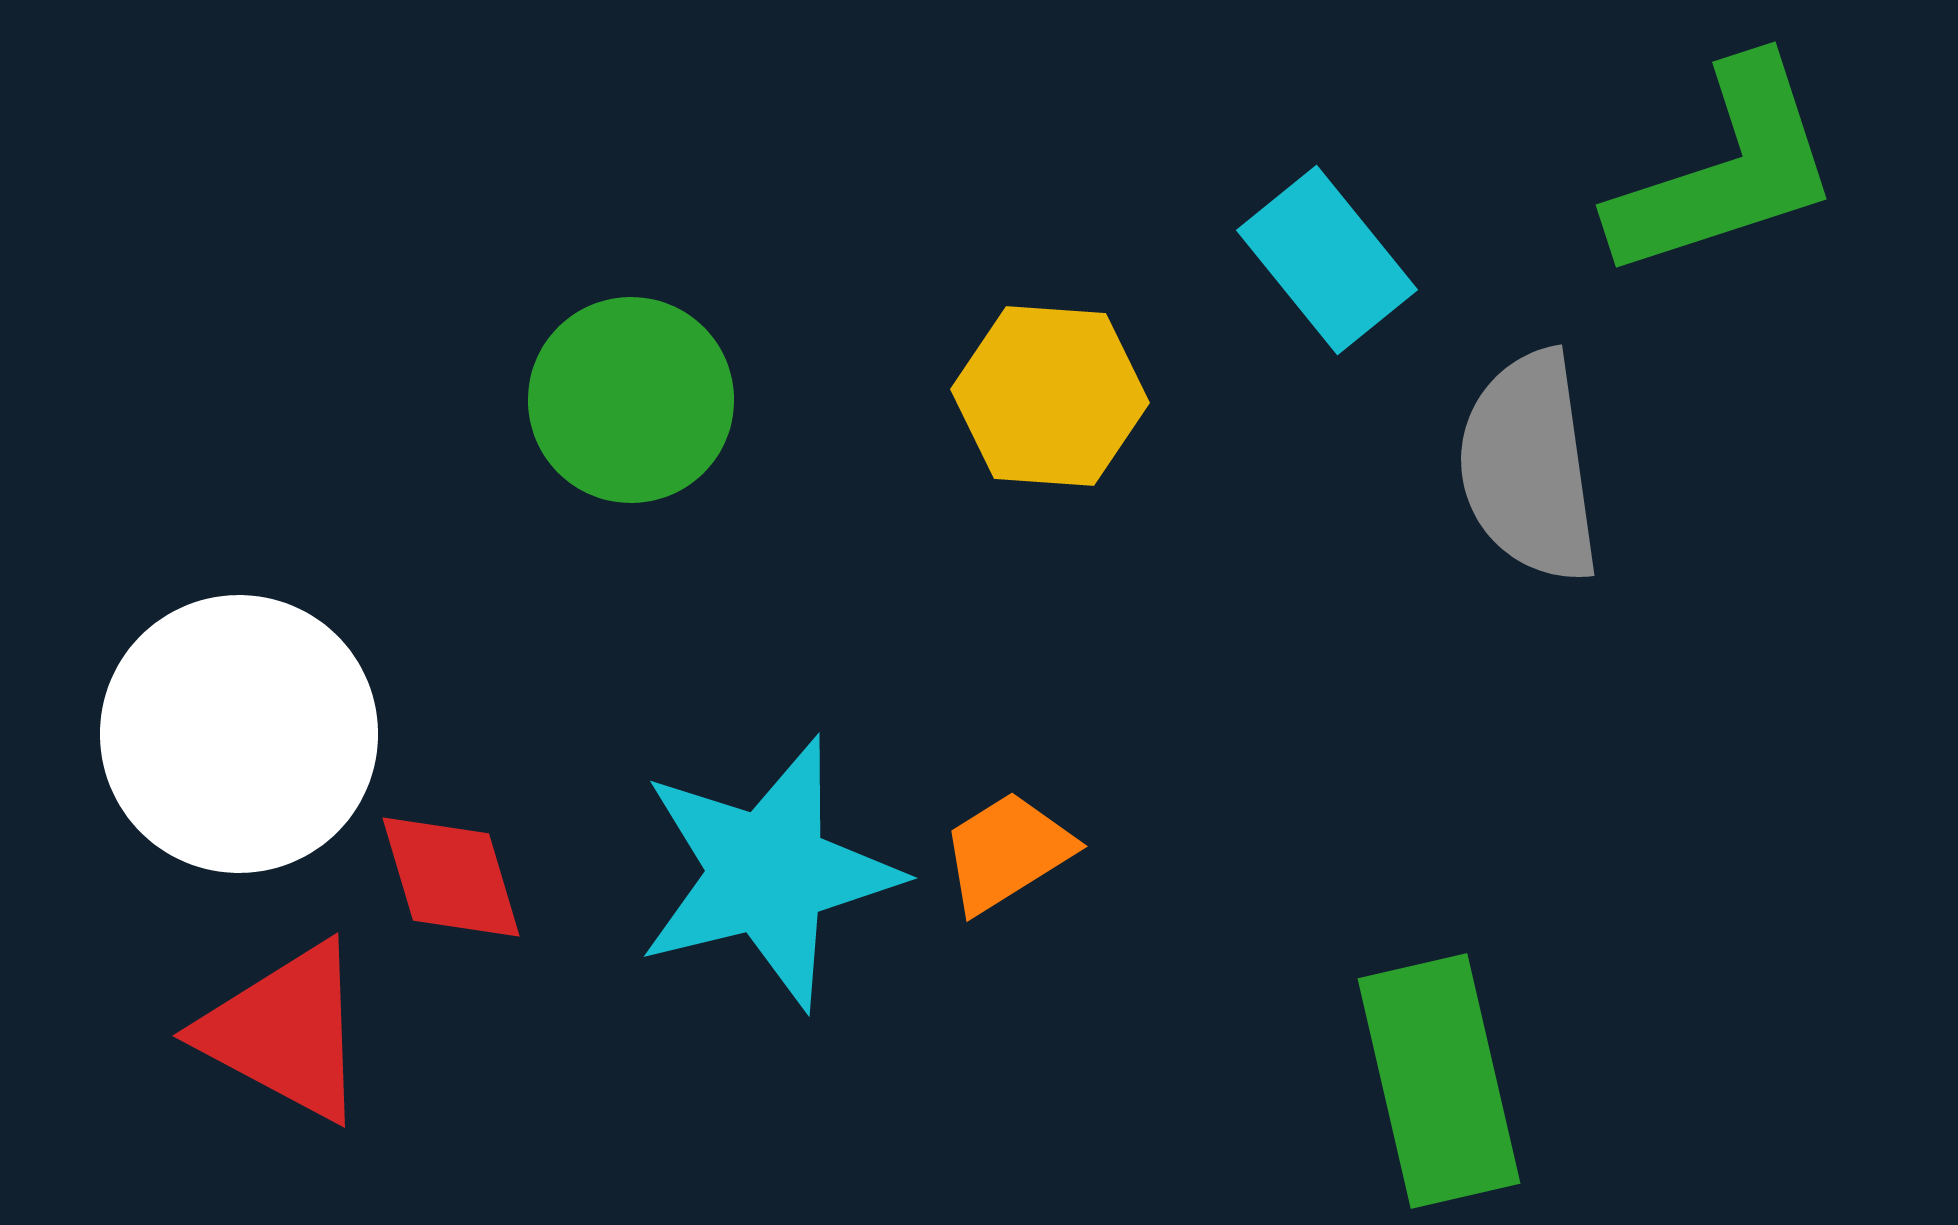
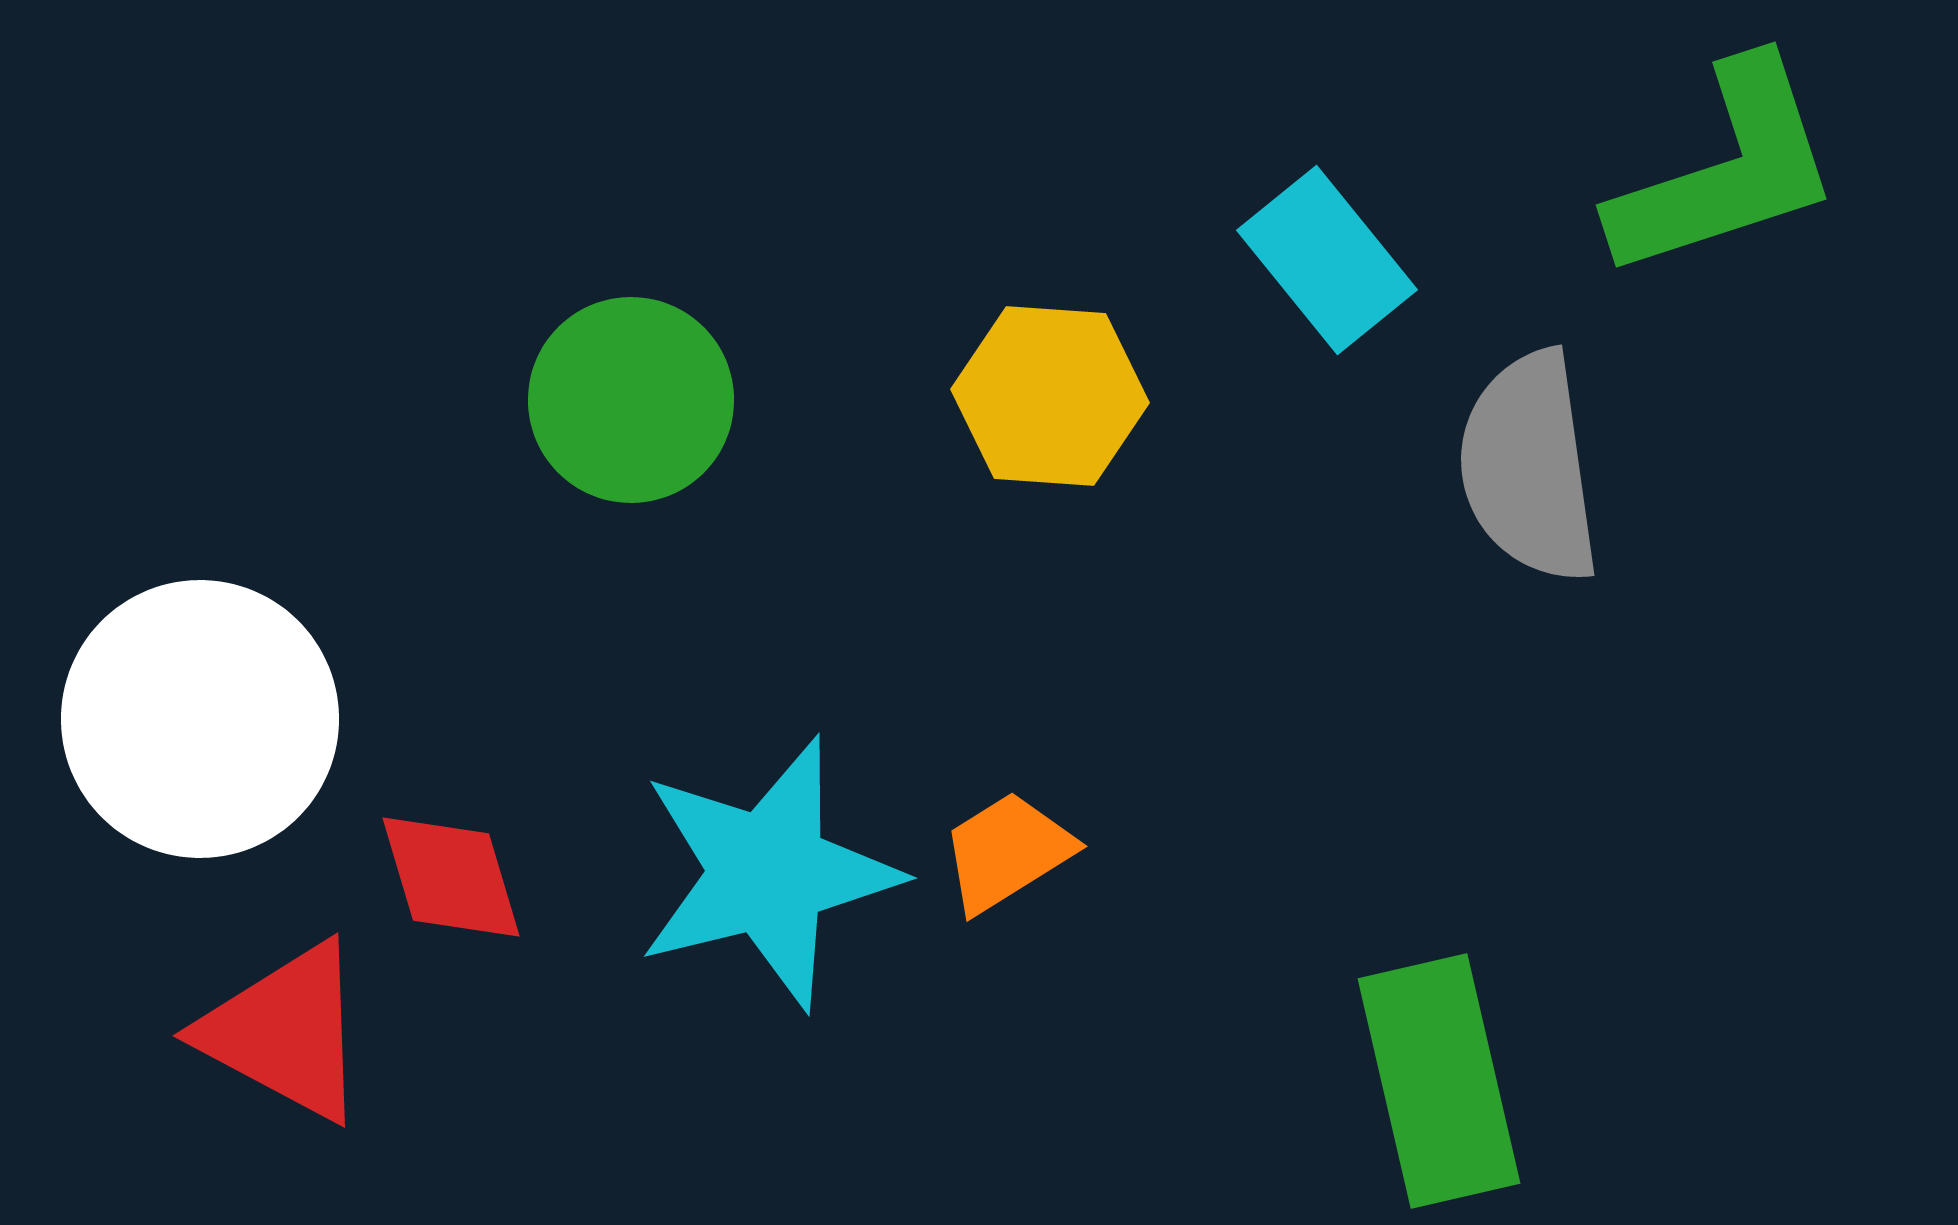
white circle: moved 39 px left, 15 px up
